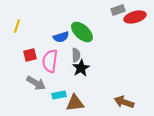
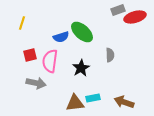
yellow line: moved 5 px right, 3 px up
gray semicircle: moved 34 px right
gray arrow: rotated 18 degrees counterclockwise
cyan rectangle: moved 34 px right, 3 px down
